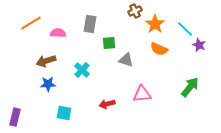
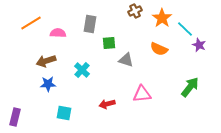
orange star: moved 7 px right, 6 px up
